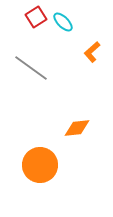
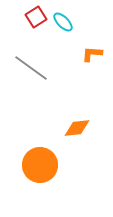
orange L-shape: moved 2 px down; rotated 45 degrees clockwise
